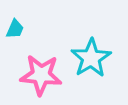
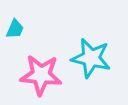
cyan star: rotated 27 degrees counterclockwise
